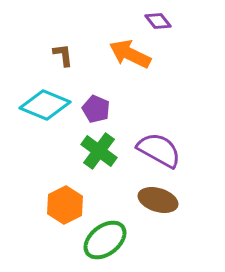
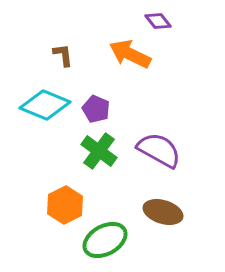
brown ellipse: moved 5 px right, 12 px down
green ellipse: rotated 9 degrees clockwise
